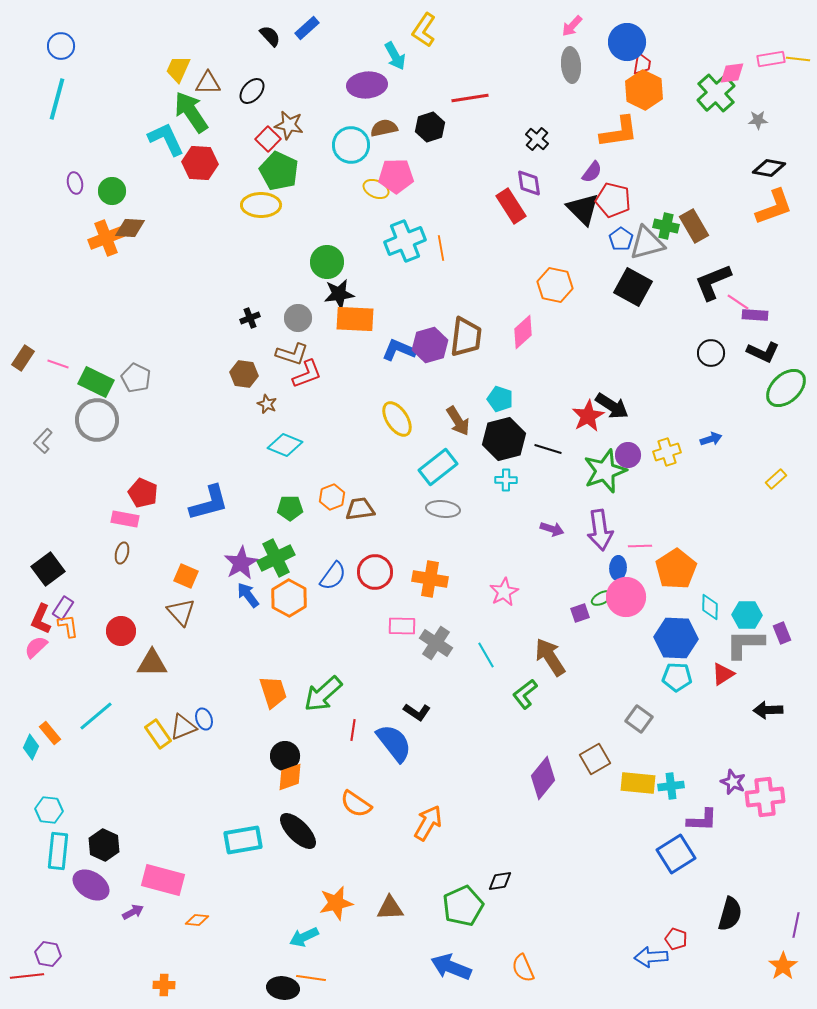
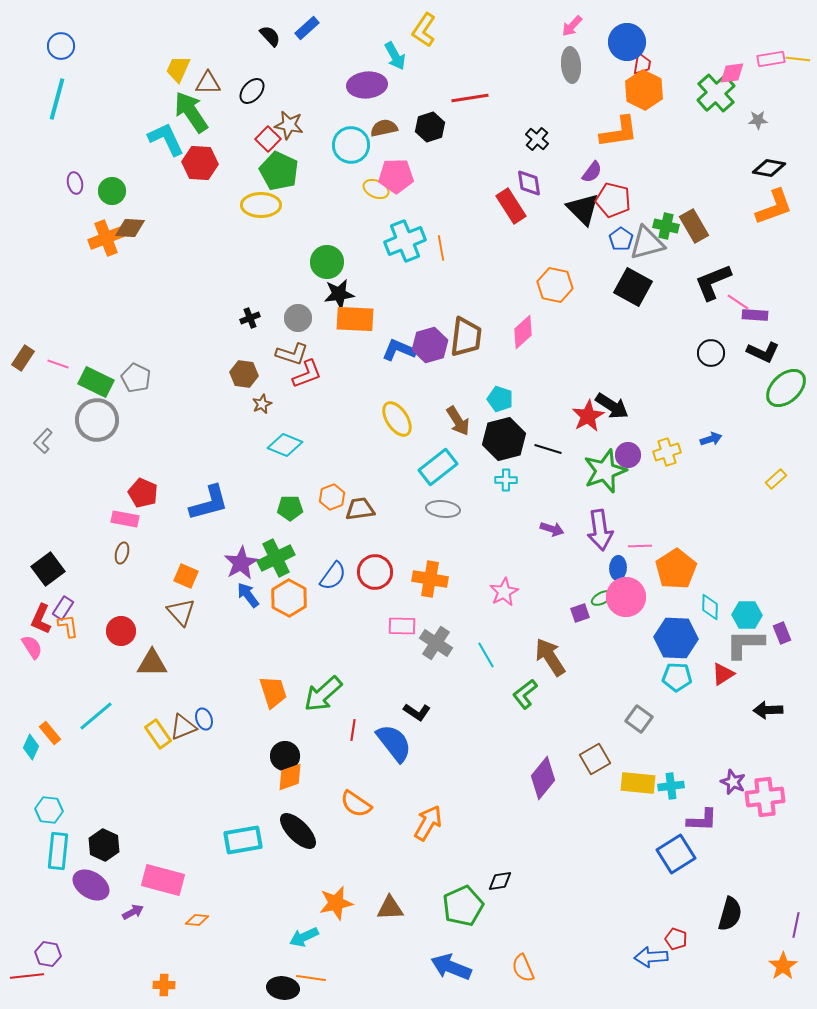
brown star at (267, 404): moved 5 px left; rotated 24 degrees clockwise
pink semicircle at (36, 647): moved 4 px left; rotated 100 degrees clockwise
